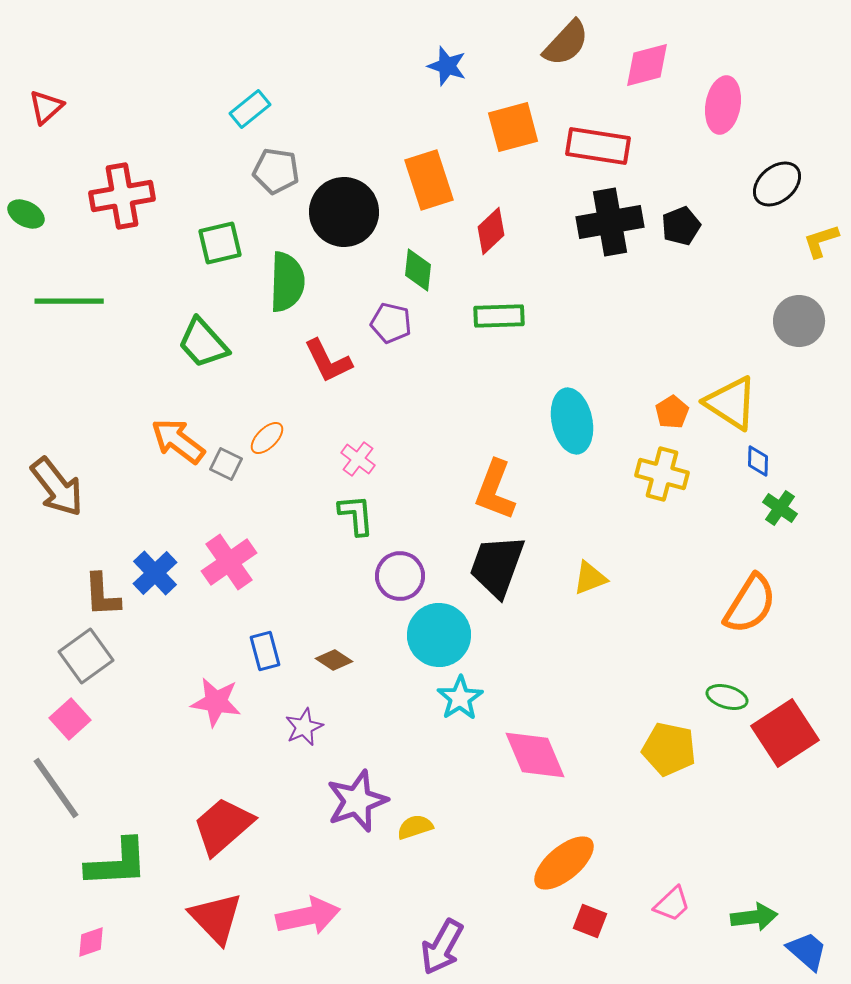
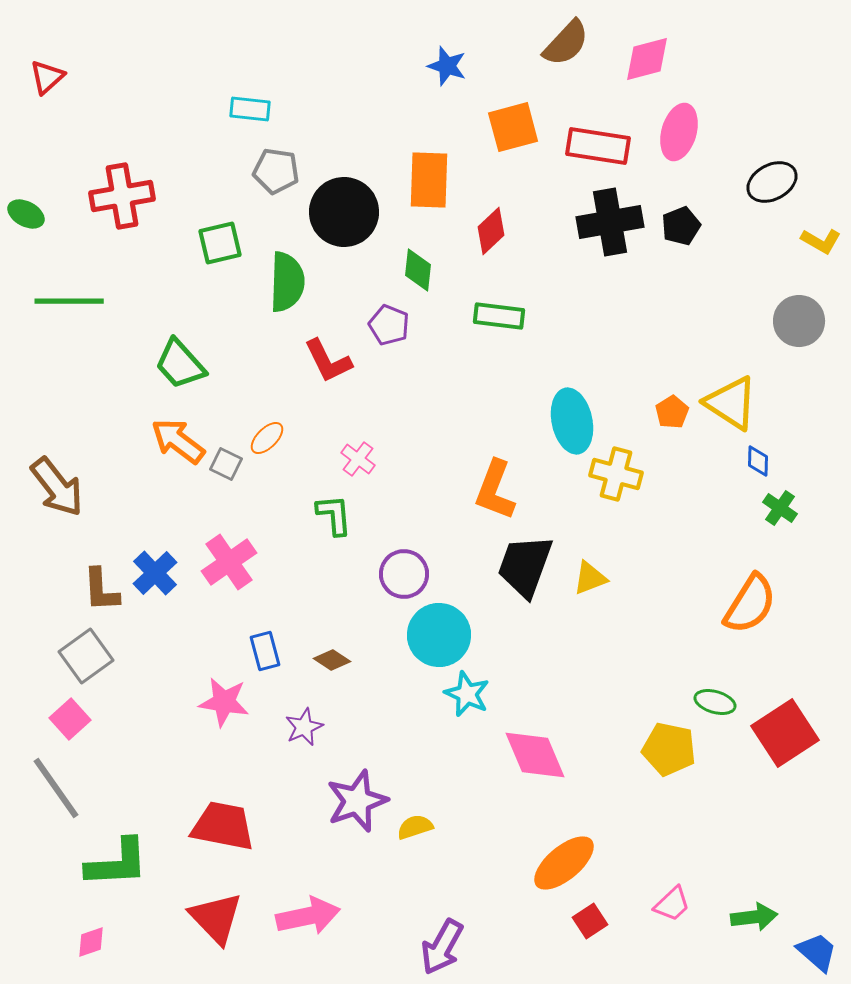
pink diamond at (647, 65): moved 6 px up
pink ellipse at (723, 105): moved 44 px left, 27 px down; rotated 6 degrees clockwise
red triangle at (46, 107): moved 1 px right, 30 px up
cyan rectangle at (250, 109): rotated 45 degrees clockwise
orange rectangle at (429, 180): rotated 20 degrees clockwise
black ellipse at (777, 184): moved 5 px left, 2 px up; rotated 12 degrees clockwise
yellow L-shape at (821, 241): rotated 132 degrees counterclockwise
green rectangle at (499, 316): rotated 9 degrees clockwise
purple pentagon at (391, 323): moved 2 px left, 2 px down; rotated 9 degrees clockwise
green trapezoid at (203, 343): moved 23 px left, 21 px down
yellow cross at (662, 474): moved 46 px left
green L-shape at (356, 515): moved 22 px left
black trapezoid at (497, 566): moved 28 px right
purple circle at (400, 576): moved 4 px right, 2 px up
brown L-shape at (102, 595): moved 1 px left, 5 px up
brown diamond at (334, 660): moved 2 px left
green ellipse at (727, 697): moved 12 px left, 5 px down
cyan star at (460, 698): moved 7 px right, 4 px up; rotated 15 degrees counterclockwise
pink star at (216, 702): moved 8 px right
red trapezoid at (223, 826): rotated 52 degrees clockwise
red square at (590, 921): rotated 36 degrees clockwise
blue trapezoid at (807, 951): moved 10 px right, 1 px down
